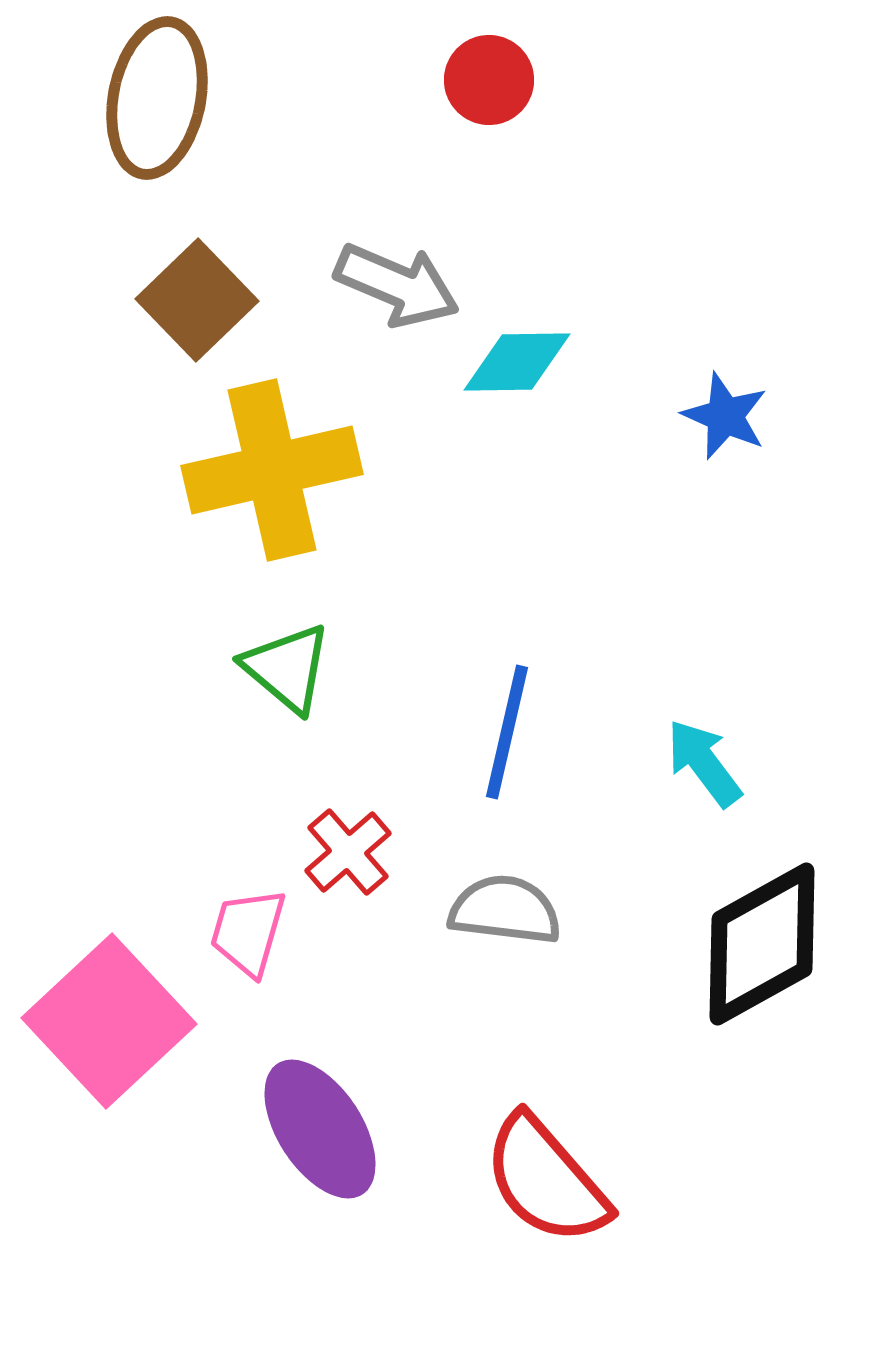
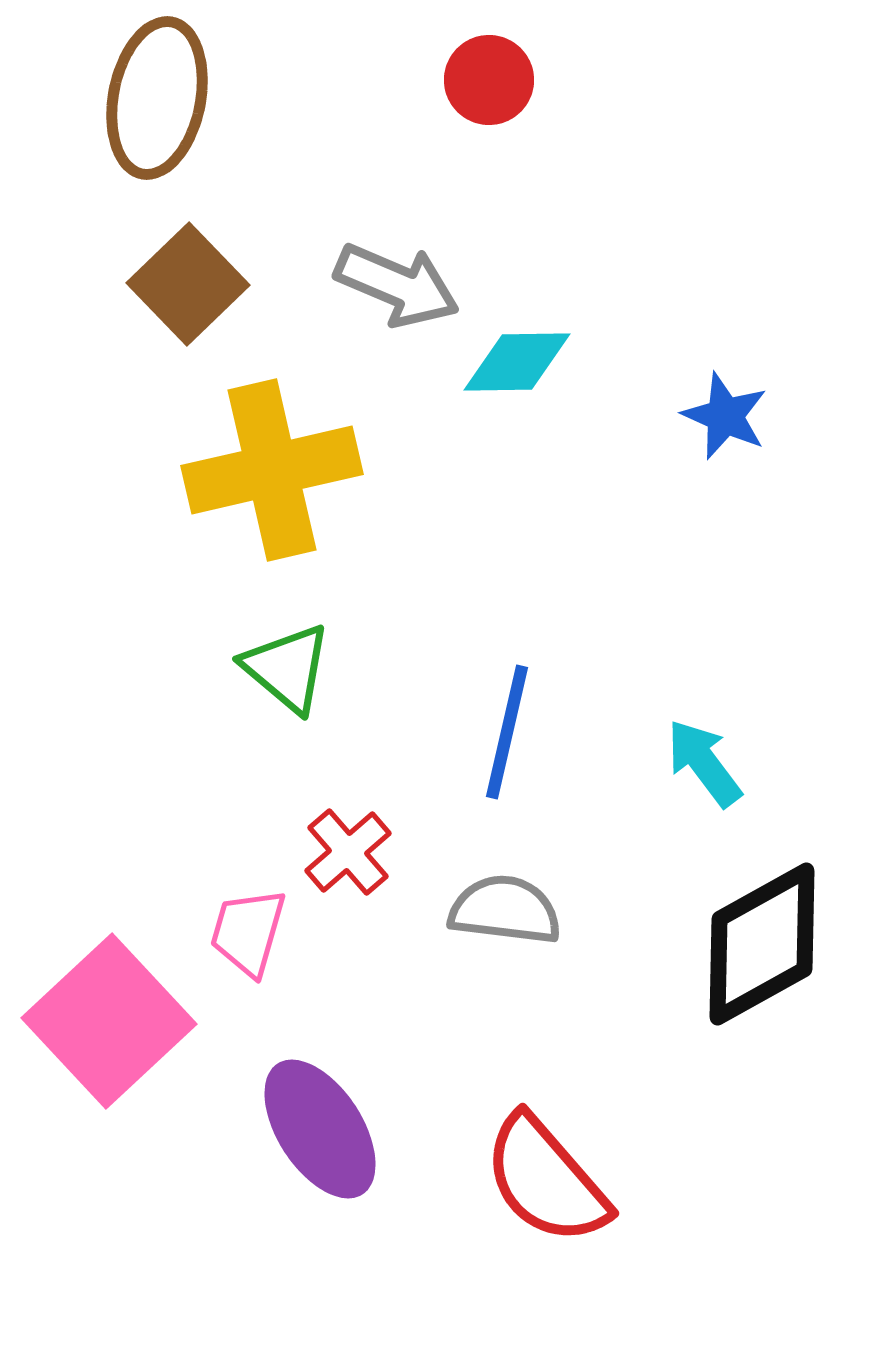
brown square: moved 9 px left, 16 px up
